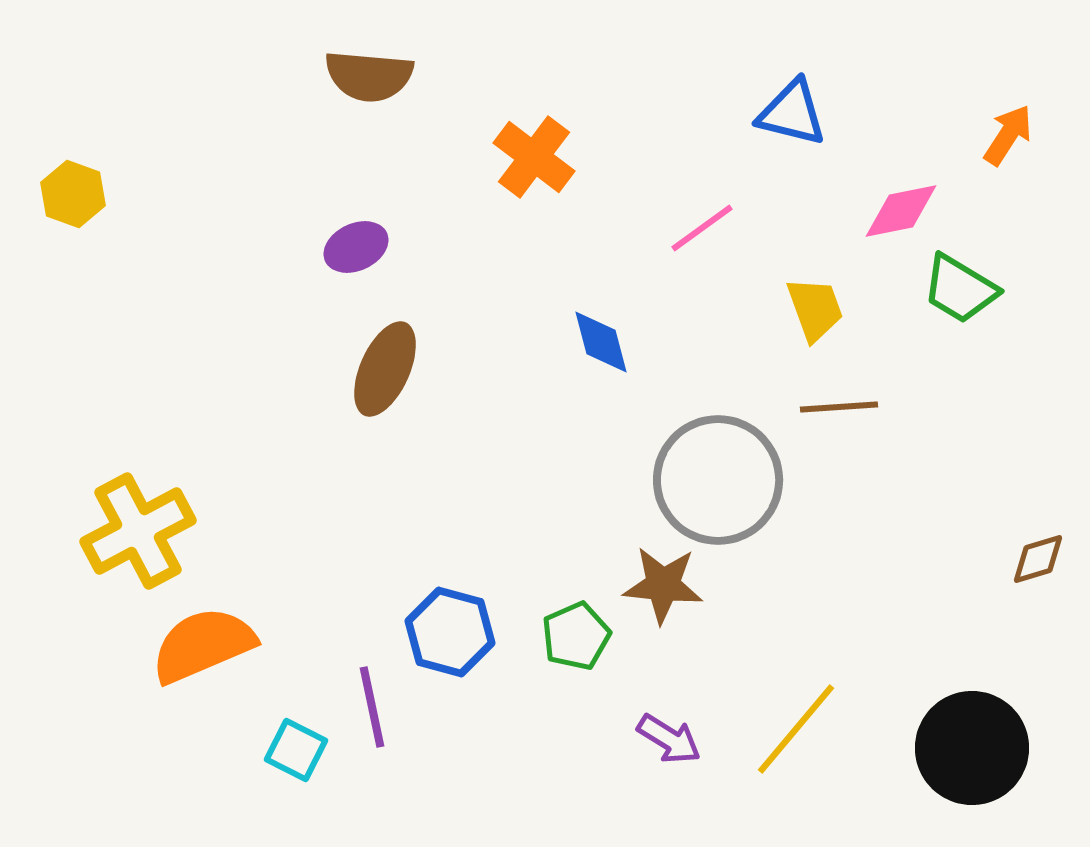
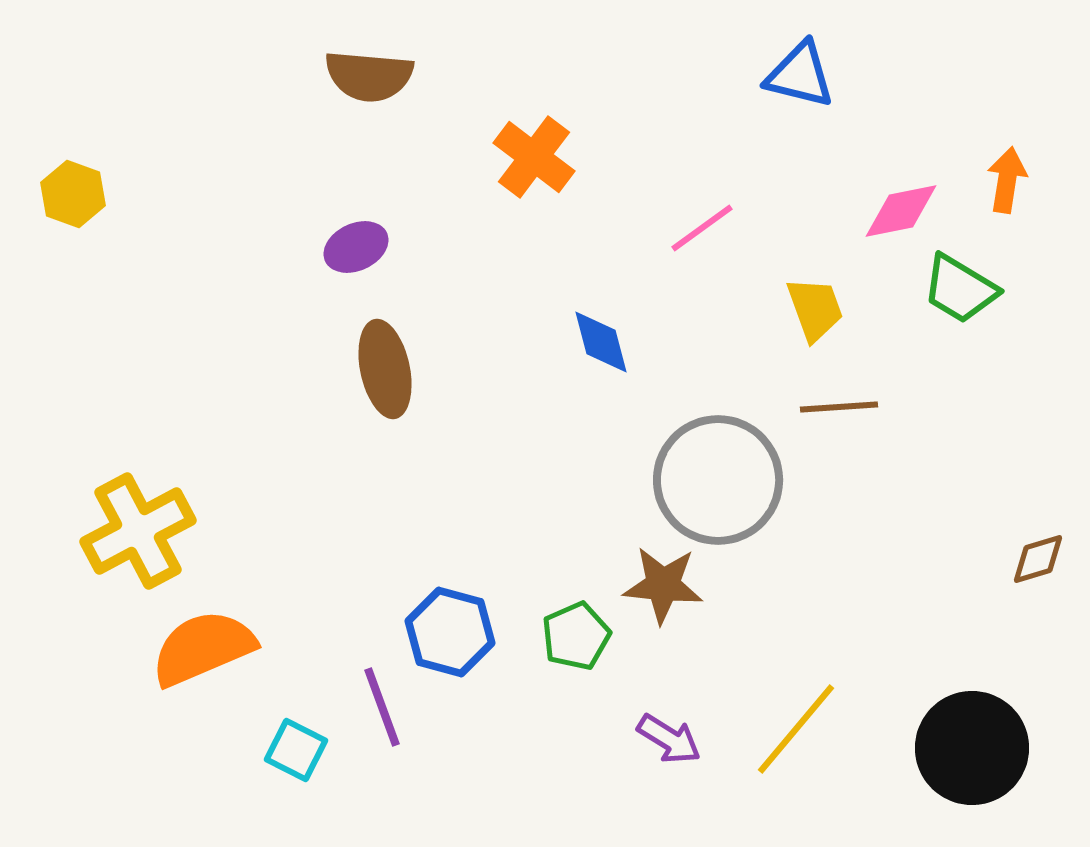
blue triangle: moved 8 px right, 38 px up
orange arrow: moved 1 px left, 45 px down; rotated 24 degrees counterclockwise
brown ellipse: rotated 36 degrees counterclockwise
orange semicircle: moved 3 px down
purple line: moved 10 px right; rotated 8 degrees counterclockwise
